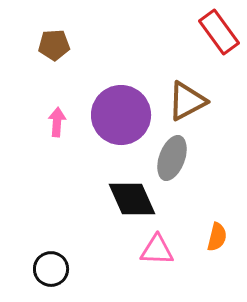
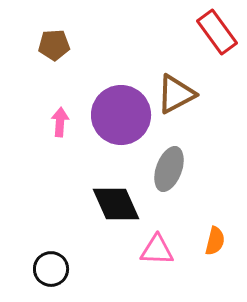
red rectangle: moved 2 px left
brown triangle: moved 11 px left, 7 px up
pink arrow: moved 3 px right
gray ellipse: moved 3 px left, 11 px down
black diamond: moved 16 px left, 5 px down
orange semicircle: moved 2 px left, 4 px down
